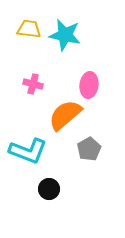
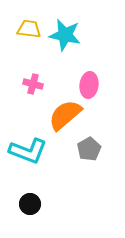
black circle: moved 19 px left, 15 px down
